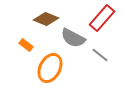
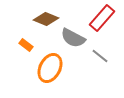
gray line: moved 1 px down
